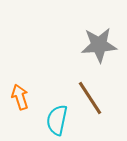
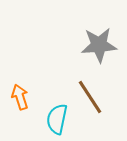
brown line: moved 1 px up
cyan semicircle: moved 1 px up
